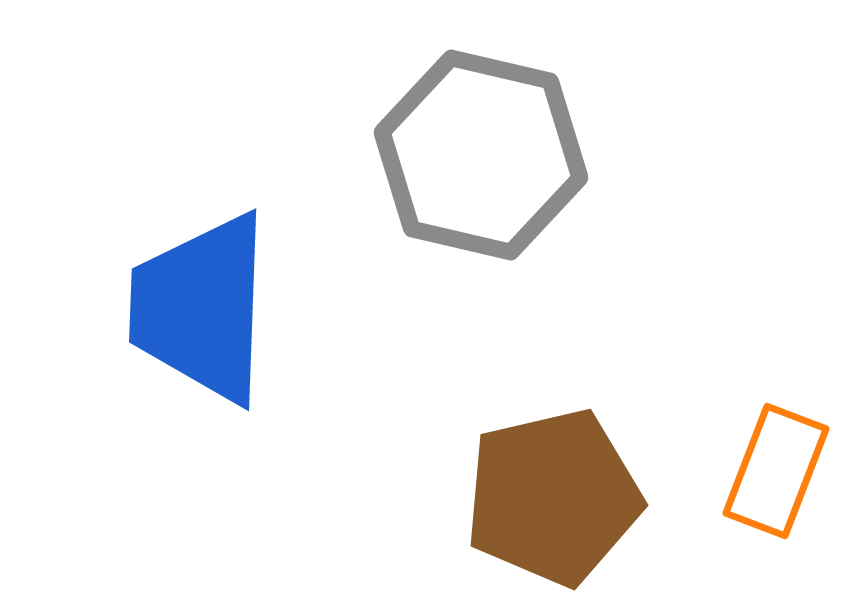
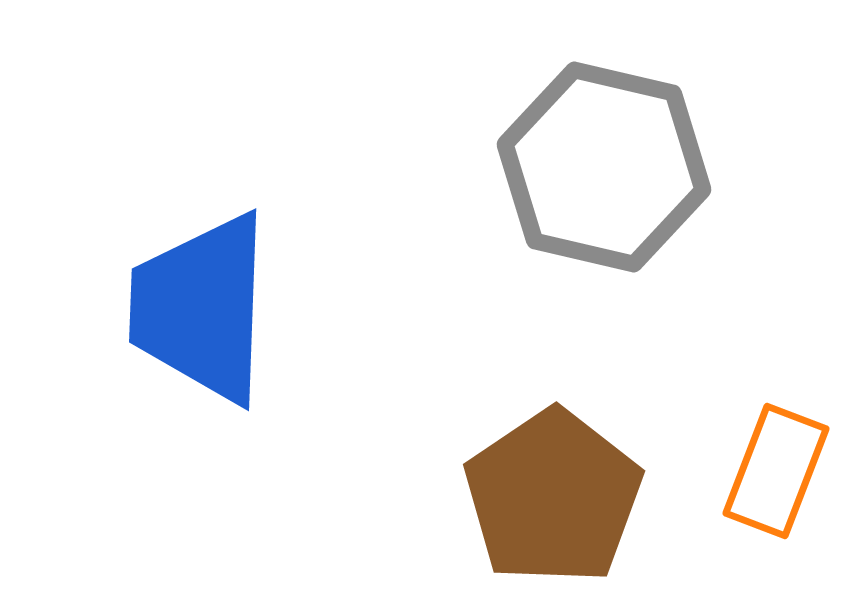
gray hexagon: moved 123 px right, 12 px down
brown pentagon: rotated 21 degrees counterclockwise
